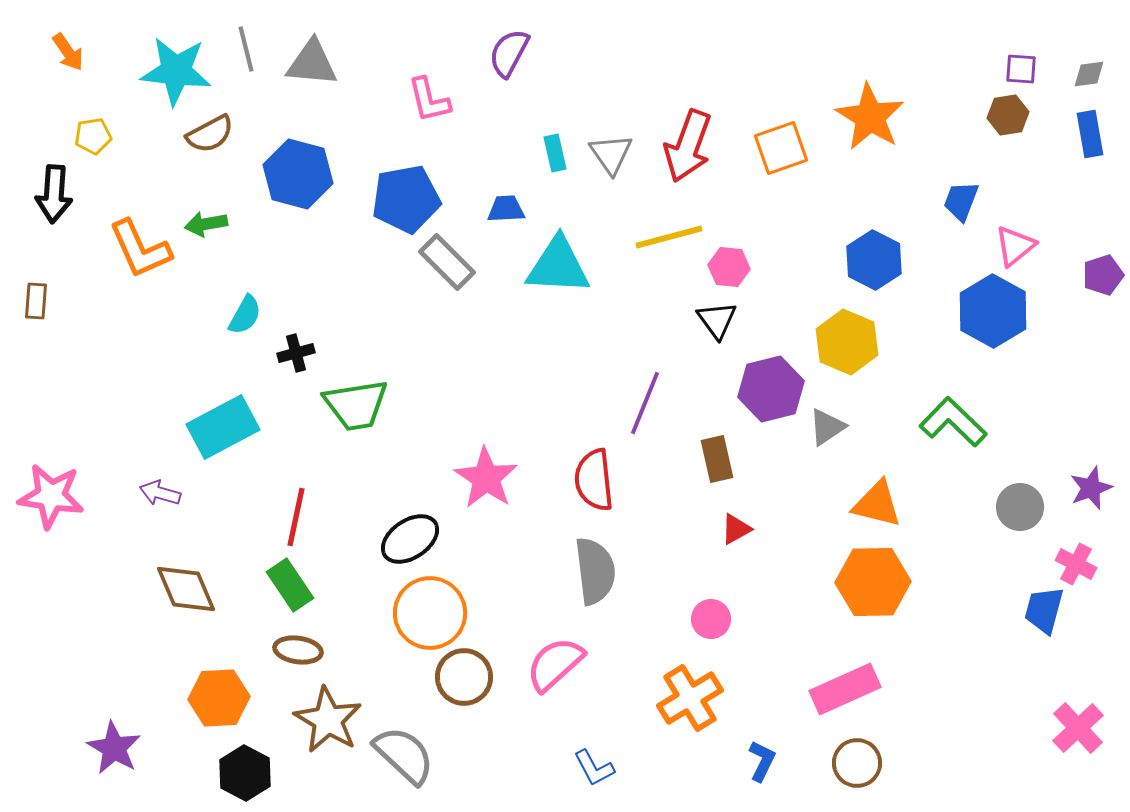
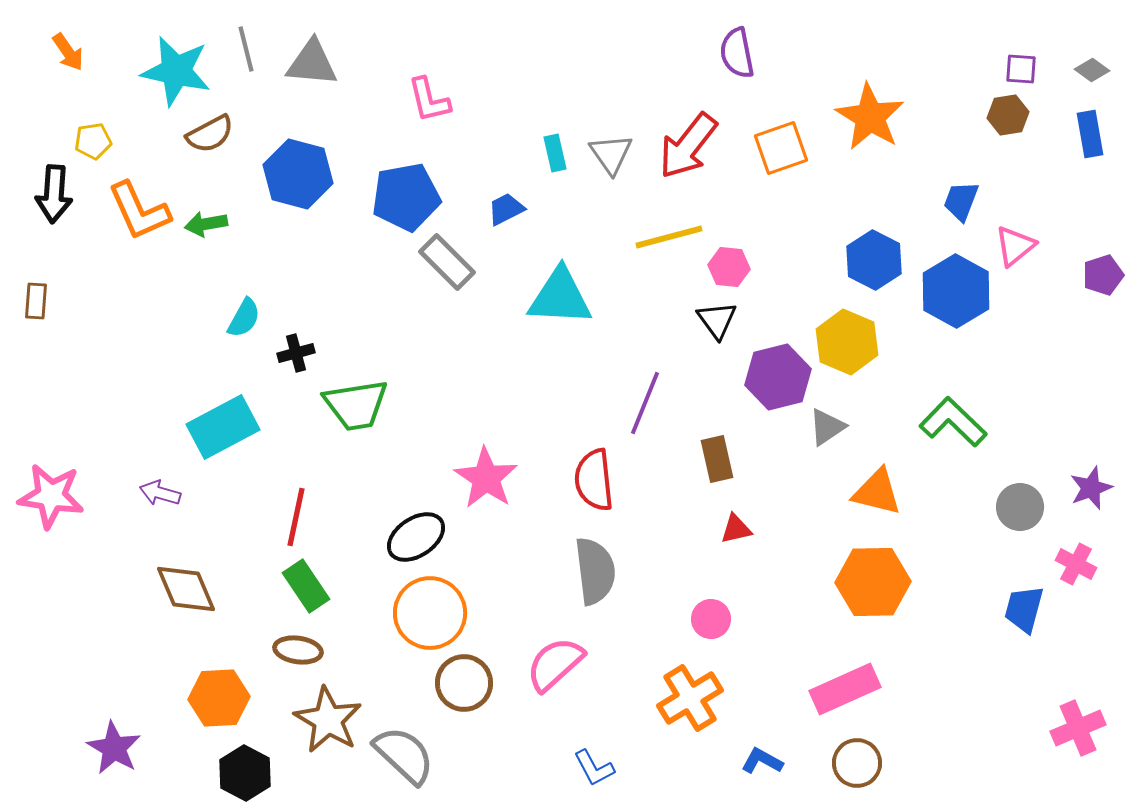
purple semicircle at (509, 53): moved 228 px right; rotated 39 degrees counterclockwise
cyan star at (176, 71): rotated 6 degrees clockwise
gray diamond at (1089, 74): moved 3 px right, 4 px up; rotated 44 degrees clockwise
yellow pentagon at (93, 136): moved 5 px down
red arrow at (688, 146): rotated 18 degrees clockwise
blue pentagon at (406, 199): moved 2 px up
blue trapezoid at (506, 209): rotated 24 degrees counterclockwise
orange L-shape at (140, 249): moved 1 px left, 38 px up
cyan triangle at (558, 266): moved 2 px right, 31 px down
blue hexagon at (993, 311): moved 37 px left, 20 px up
cyan semicircle at (245, 315): moved 1 px left, 3 px down
purple hexagon at (771, 389): moved 7 px right, 12 px up
orange triangle at (877, 504): moved 12 px up
red triangle at (736, 529): rotated 16 degrees clockwise
black ellipse at (410, 539): moved 6 px right, 2 px up
green rectangle at (290, 585): moved 16 px right, 1 px down
blue trapezoid at (1044, 610): moved 20 px left, 1 px up
brown circle at (464, 677): moved 6 px down
pink cross at (1078, 728): rotated 20 degrees clockwise
blue L-shape at (762, 761): rotated 87 degrees counterclockwise
